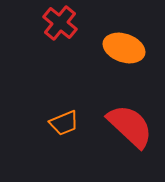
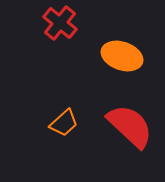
orange ellipse: moved 2 px left, 8 px down
orange trapezoid: rotated 20 degrees counterclockwise
